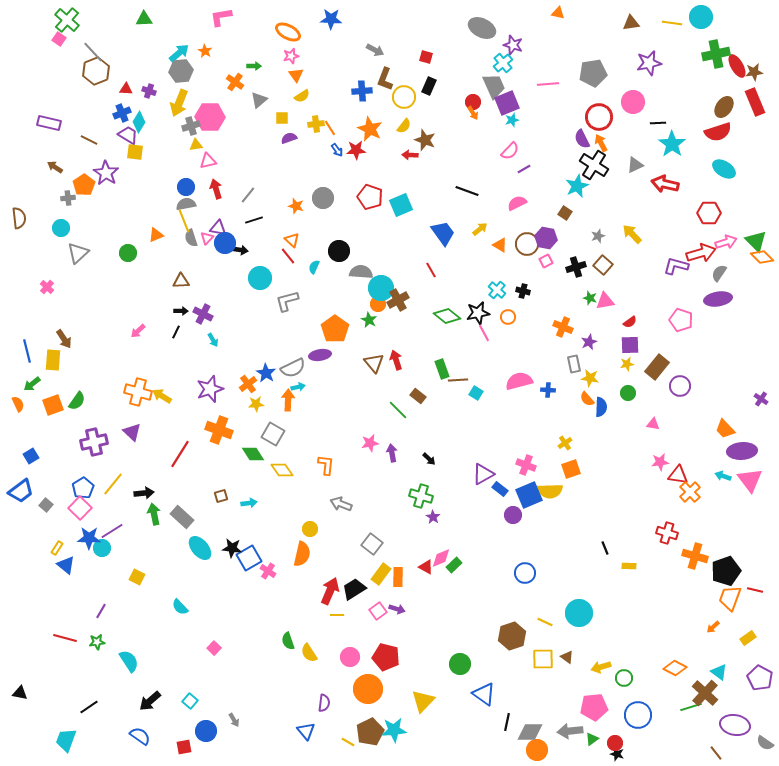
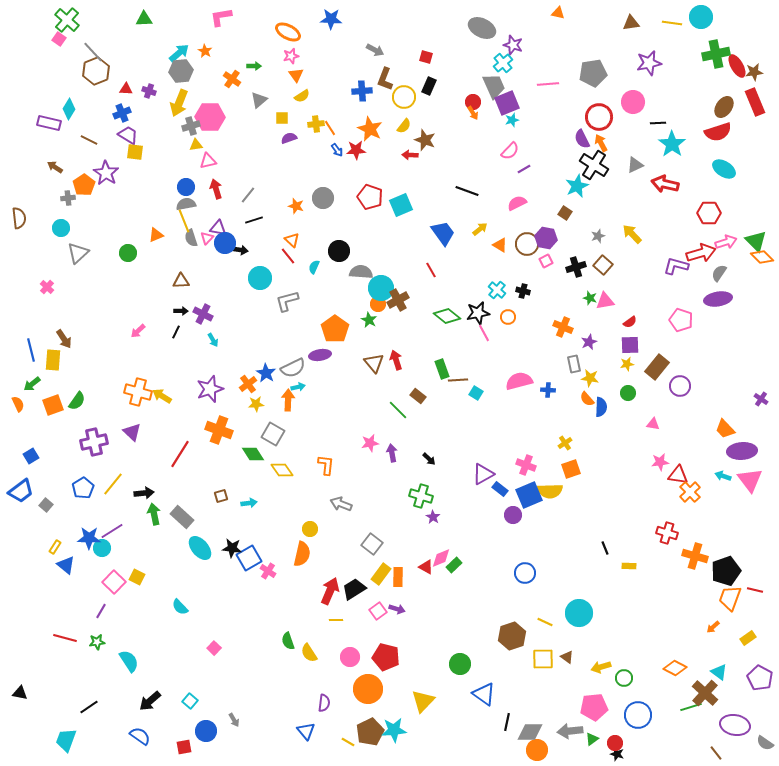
orange cross at (235, 82): moved 3 px left, 3 px up
cyan diamond at (139, 122): moved 70 px left, 13 px up
blue line at (27, 351): moved 4 px right, 1 px up
pink square at (80, 508): moved 34 px right, 74 px down
yellow rectangle at (57, 548): moved 2 px left, 1 px up
yellow line at (337, 615): moved 1 px left, 5 px down
